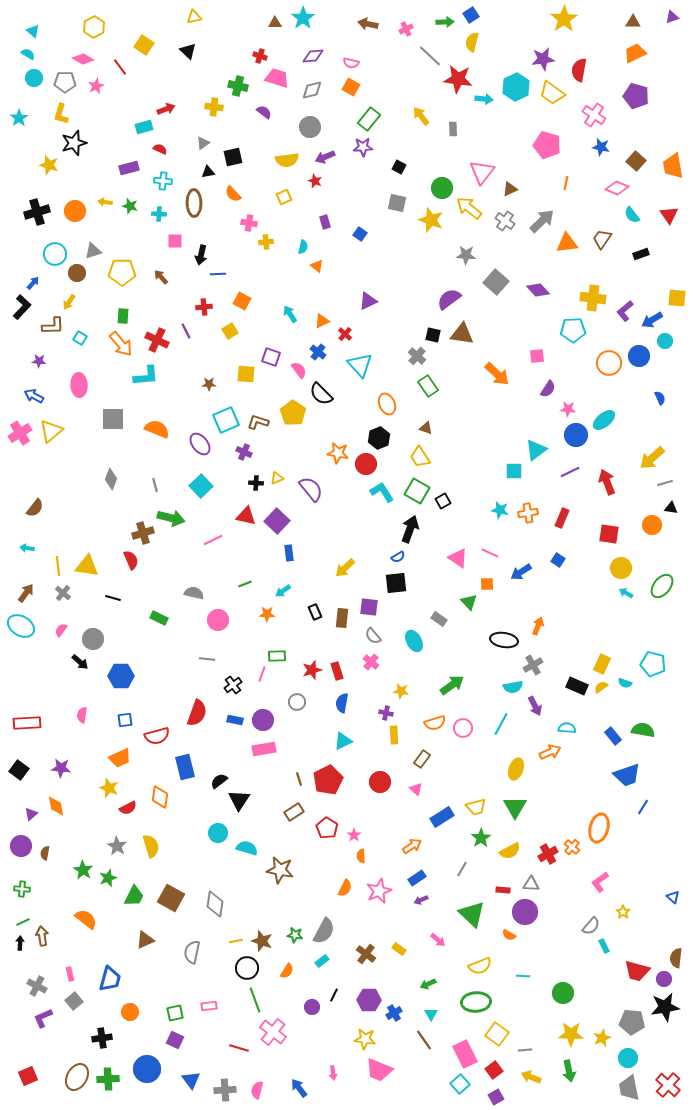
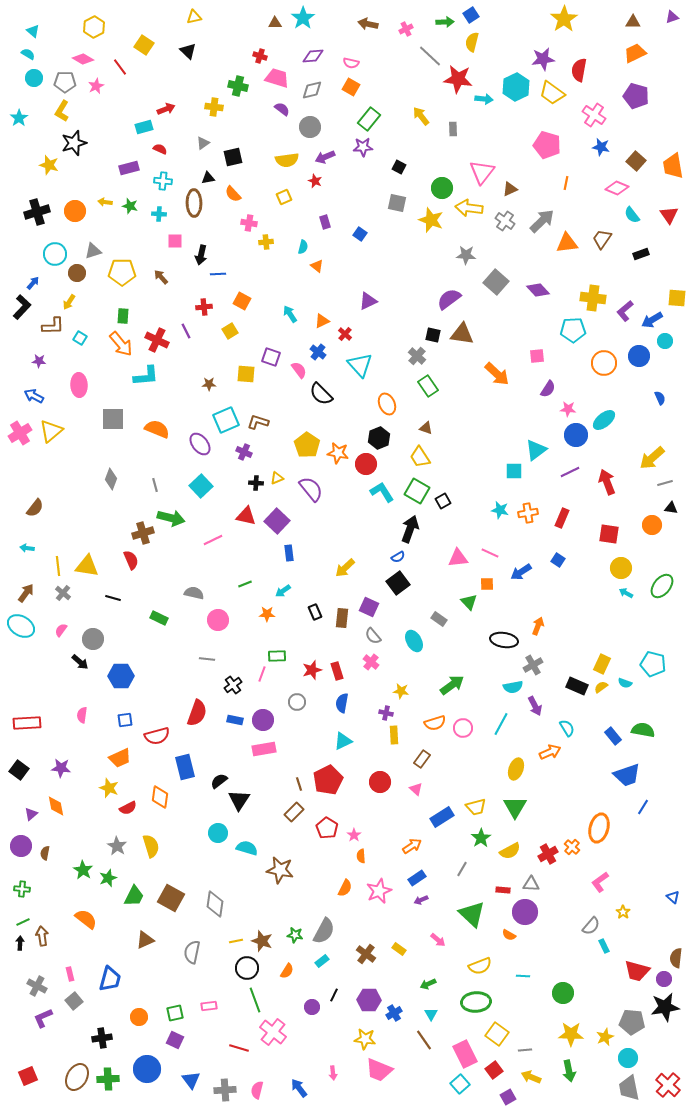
purple semicircle at (264, 112): moved 18 px right, 3 px up
yellow L-shape at (61, 114): moved 1 px right, 3 px up; rotated 15 degrees clockwise
black triangle at (208, 172): moved 6 px down
yellow arrow at (469, 208): rotated 32 degrees counterclockwise
orange circle at (609, 363): moved 5 px left
yellow pentagon at (293, 413): moved 14 px right, 32 px down
pink triangle at (458, 558): rotated 40 degrees counterclockwise
black square at (396, 583): moved 2 px right; rotated 30 degrees counterclockwise
purple square at (369, 607): rotated 18 degrees clockwise
cyan semicircle at (567, 728): rotated 54 degrees clockwise
brown line at (299, 779): moved 5 px down
brown rectangle at (294, 812): rotated 12 degrees counterclockwise
orange circle at (130, 1012): moved 9 px right, 5 px down
yellow star at (602, 1038): moved 3 px right, 1 px up
purple square at (496, 1097): moved 12 px right
